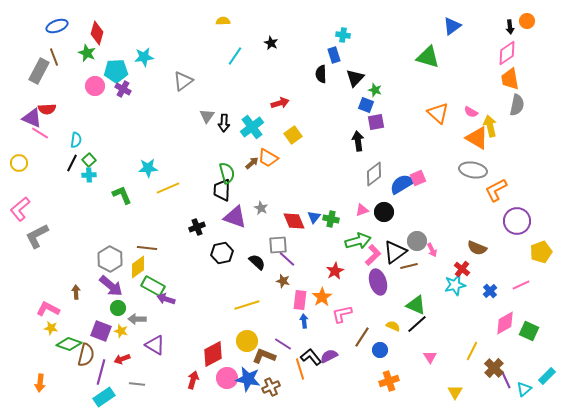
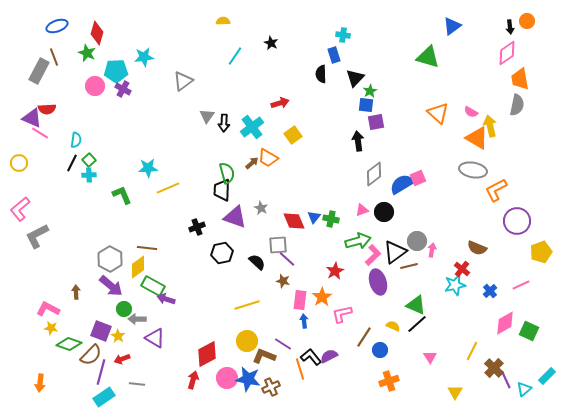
orange trapezoid at (510, 79): moved 10 px right
green star at (375, 90): moved 5 px left, 1 px down; rotated 24 degrees clockwise
blue square at (366, 105): rotated 14 degrees counterclockwise
pink arrow at (432, 250): rotated 144 degrees counterclockwise
green circle at (118, 308): moved 6 px right, 1 px down
yellow star at (121, 331): moved 3 px left, 5 px down; rotated 16 degrees clockwise
brown line at (362, 337): moved 2 px right
purple triangle at (155, 345): moved 7 px up
red diamond at (213, 354): moved 6 px left
brown semicircle at (86, 355): moved 5 px right; rotated 30 degrees clockwise
